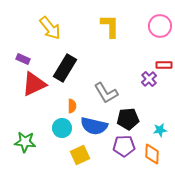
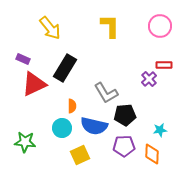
black pentagon: moved 3 px left, 4 px up
